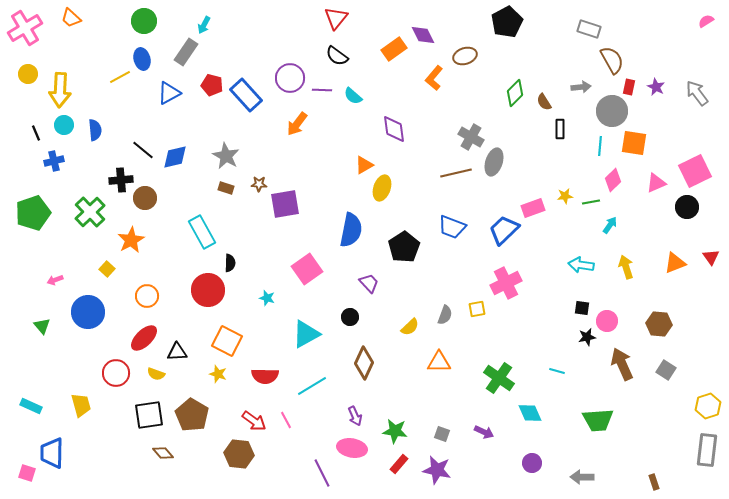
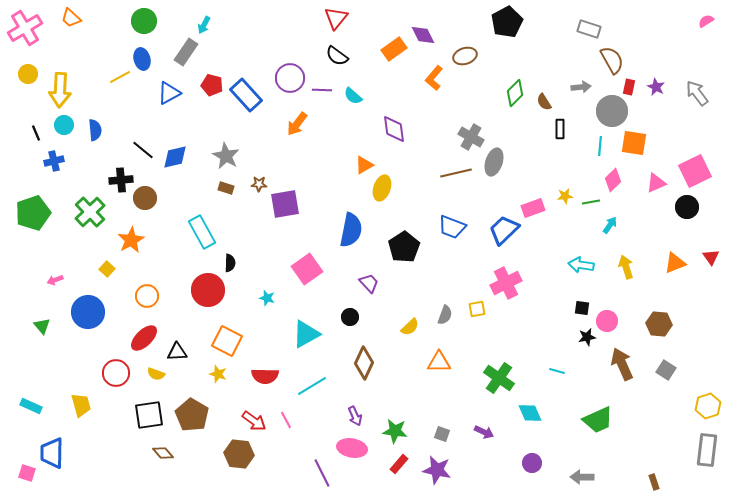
green trapezoid at (598, 420): rotated 20 degrees counterclockwise
